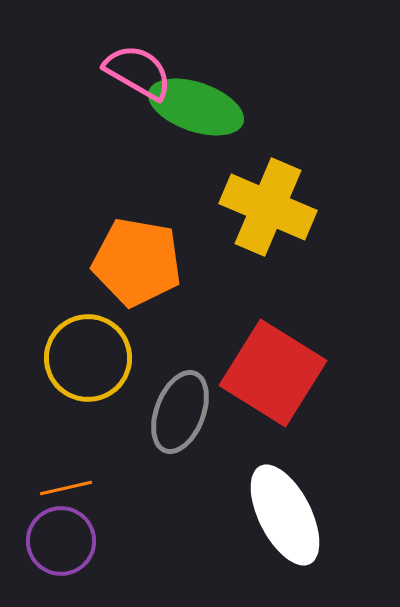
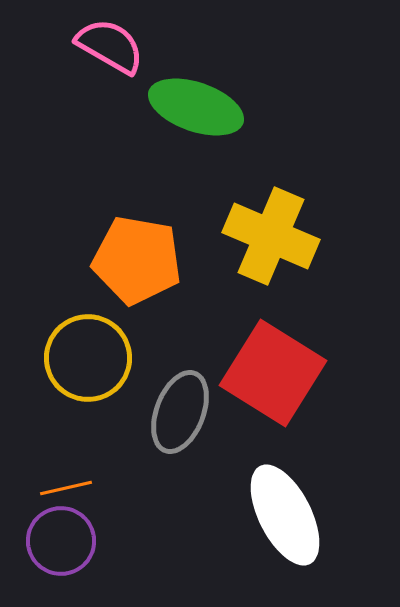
pink semicircle: moved 28 px left, 26 px up
yellow cross: moved 3 px right, 29 px down
orange pentagon: moved 2 px up
